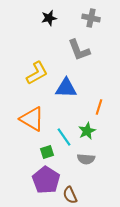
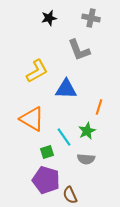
yellow L-shape: moved 2 px up
blue triangle: moved 1 px down
purple pentagon: rotated 16 degrees counterclockwise
